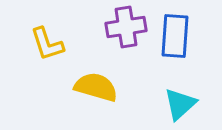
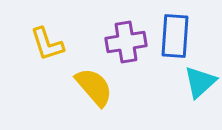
purple cross: moved 15 px down
yellow semicircle: moved 2 px left; rotated 33 degrees clockwise
cyan triangle: moved 20 px right, 22 px up
